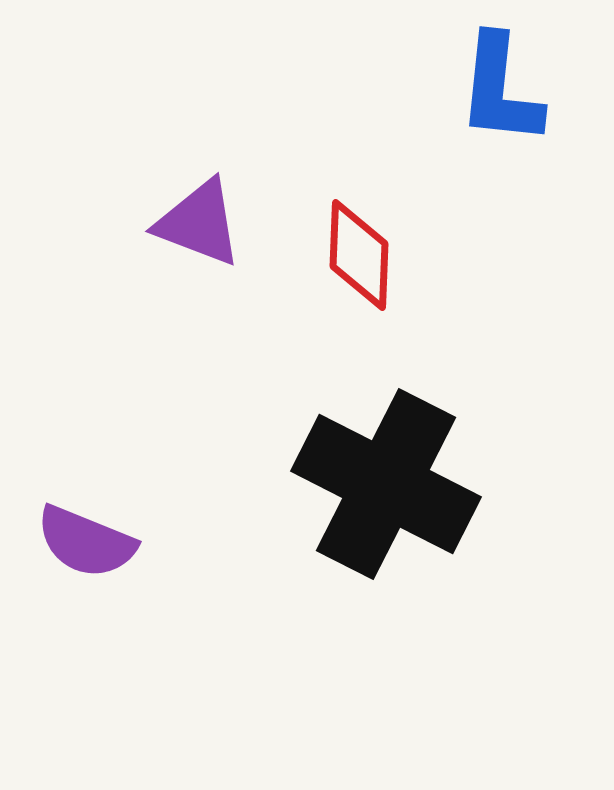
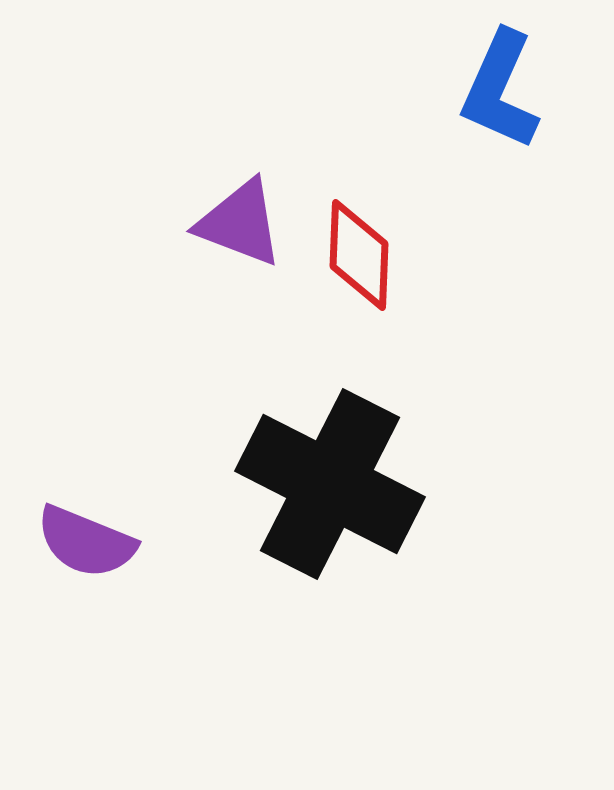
blue L-shape: rotated 18 degrees clockwise
purple triangle: moved 41 px right
black cross: moved 56 px left
